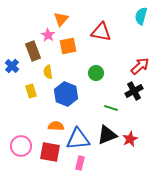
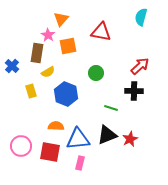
cyan semicircle: moved 1 px down
brown rectangle: moved 4 px right, 2 px down; rotated 30 degrees clockwise
yellow semicircle: rotated 112 degrees counterclockwise
black cross: rotated 30 degrees clockwise
